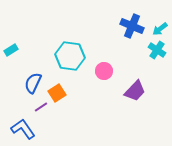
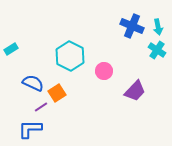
cyan arrow: moved 2 px left, 2 px up; rotated 63 degrees counterclockwise
cyan rectangle: moved 1 px up
cyan hexagon: rotated 20 degrees clockwise
blue semicircle: rotated 90 degrees clockwise
blue L-shape: moved 7 px right; rotated 55 degrees counterclockwise
